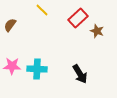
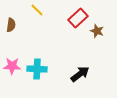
yellow line: moved 5 px left
brown semicircle: moved 1 px right; rotated 152 degrees clockwise
black arrow: rotated 96 degrees counterclockwise
